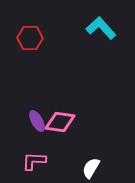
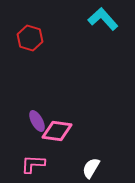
cyan L-shape: moved 2 px right, 9 px up
red hexagon: rotated 15 degrees clockwise
pink diamond: moved 3 px left, 9 px down
pink L-shape: moved 1 px left, 3 px down
